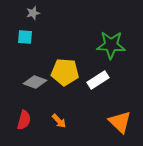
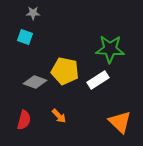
gray star: rotated 16 degrees clockwise
cyan square: rotated 14 degrees clockwise
green star: moved 1 px left, 4 px down
yellow pentagon: moved 1 px up; rotated 8 degrees clockwise
orange arrow: moved 5 px up
